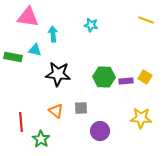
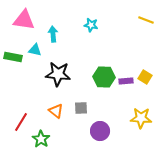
pink triangle: moved 4 px left, 3 px down
red line: rotated 36 degrees clockwise
